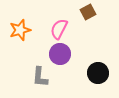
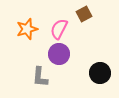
brown square: moved 4 px left, 2 px down
orange star: moved 7 px right, 1 px up
purple circle: moved 1 px left
black circle: moved 2 px right
